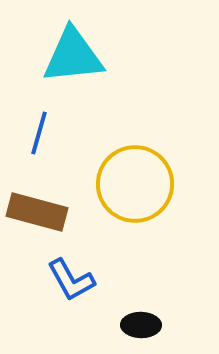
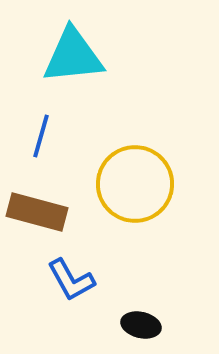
blue line: moved 2 px right, 3 px down
black ellipse: rotated 12 degrees clockwise
